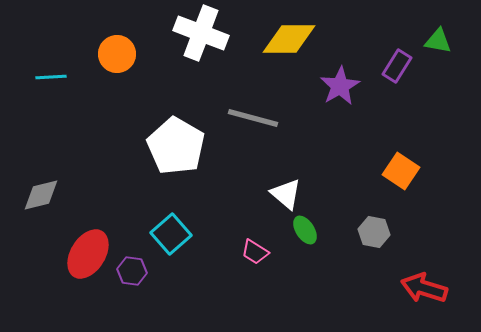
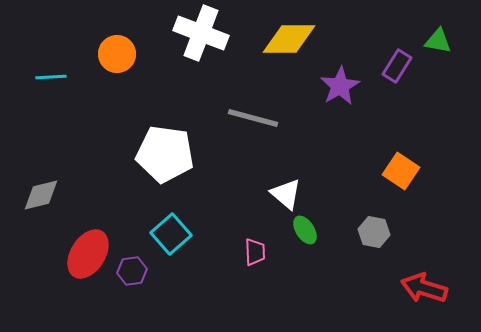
white pentagon: moved 11 px left, 8 px down; rotated 22 degrees counterclockwise
pink trapezoid: rotated 124 degrees counterclockwise
purple hexagon: rotated 16 degrees counterclockwise
